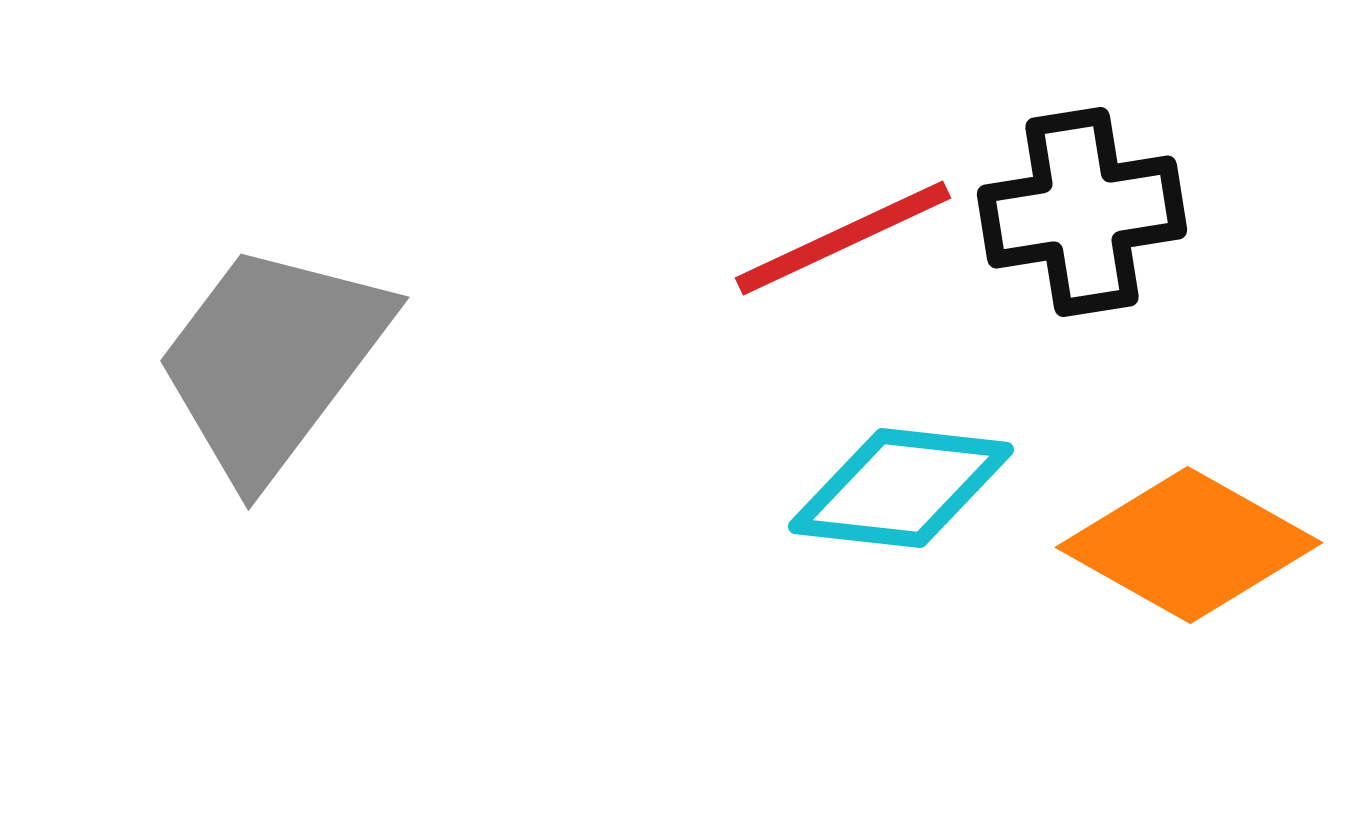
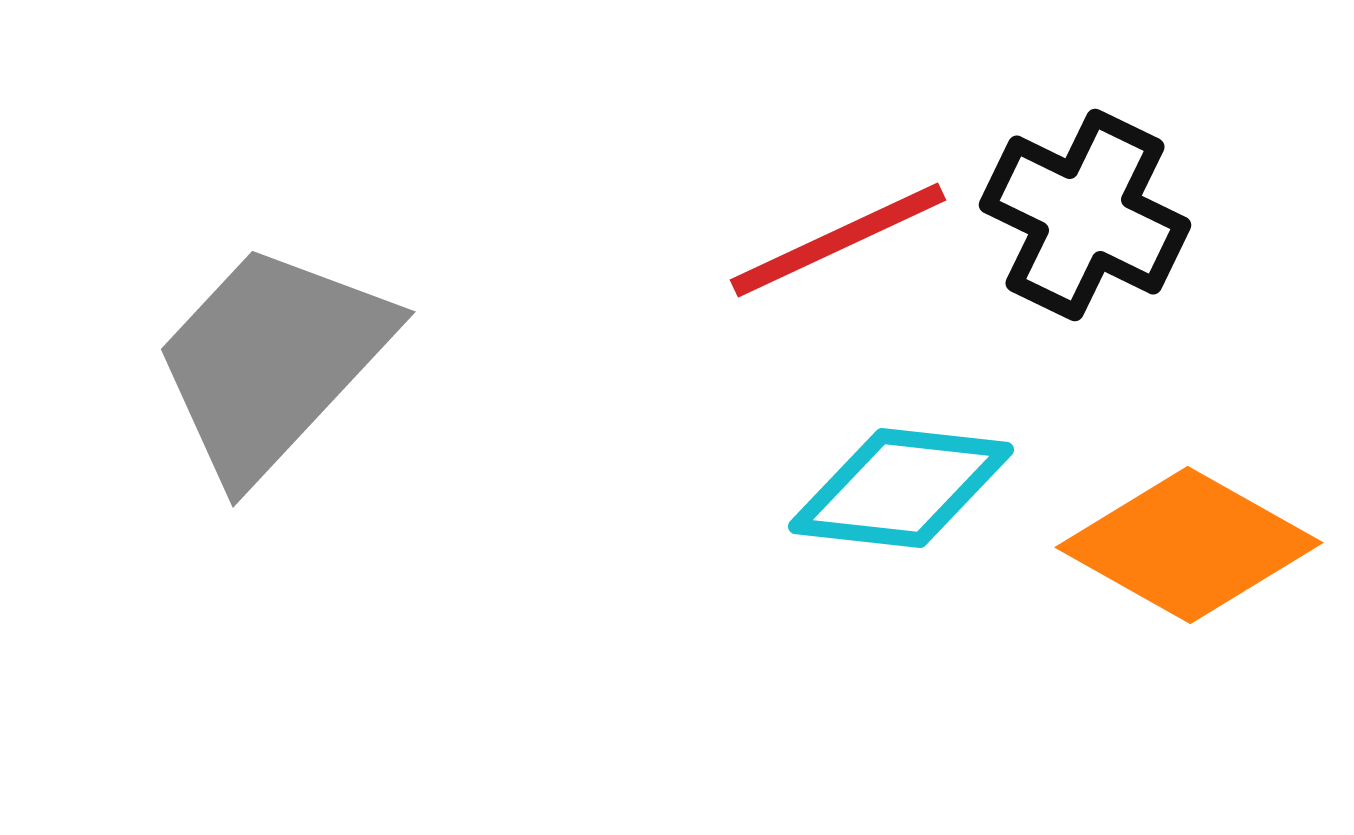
black cross: moved 3 px right, 3 px down; rotated 35 degrees clockwise
red line: moved 5 px left, 2 px down
gray trapezoid: rotated 6 degrees clockwise
